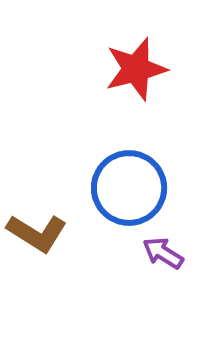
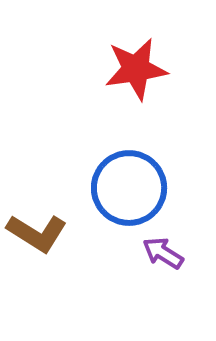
red star: rotated 6 degrees clockwise
